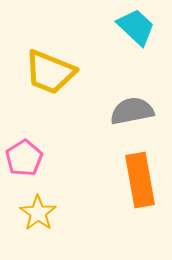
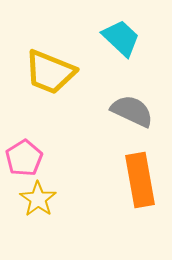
cyan trapezoid: moved 15 px left, 11 px down
gray semicircle: rotated 36 degrees clockwise
yellow star: moved 14 px up
